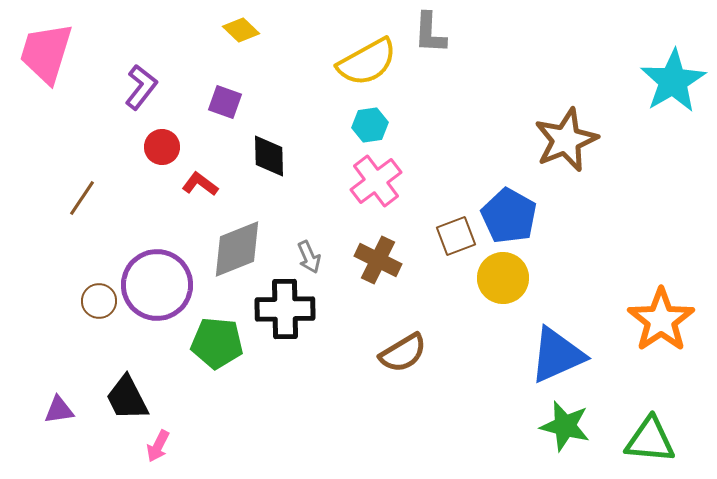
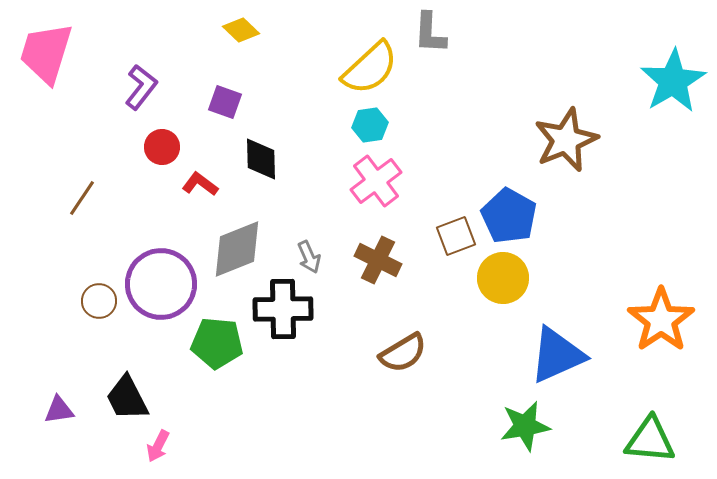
yellow semicircle: moved 3 px right, 6 px down; rotated 14 degrees counterclockwise
black diamond: moved 8 px left, 3 px down
purple circle: moved 4 px right, 1 px up
black cross: moved 2 px left
green star: moved 40 px left; rotated 24 degrees counterclockwise
